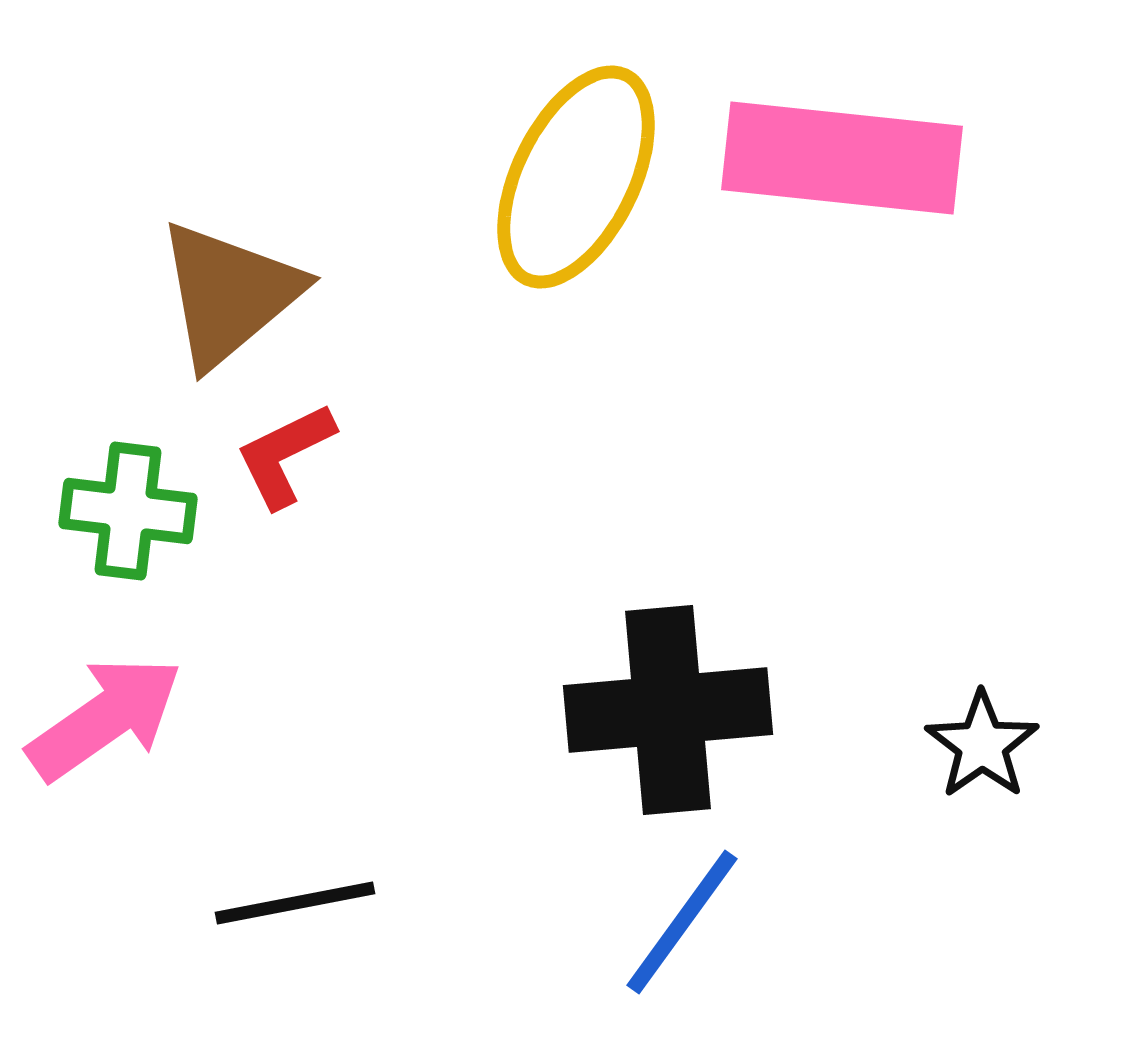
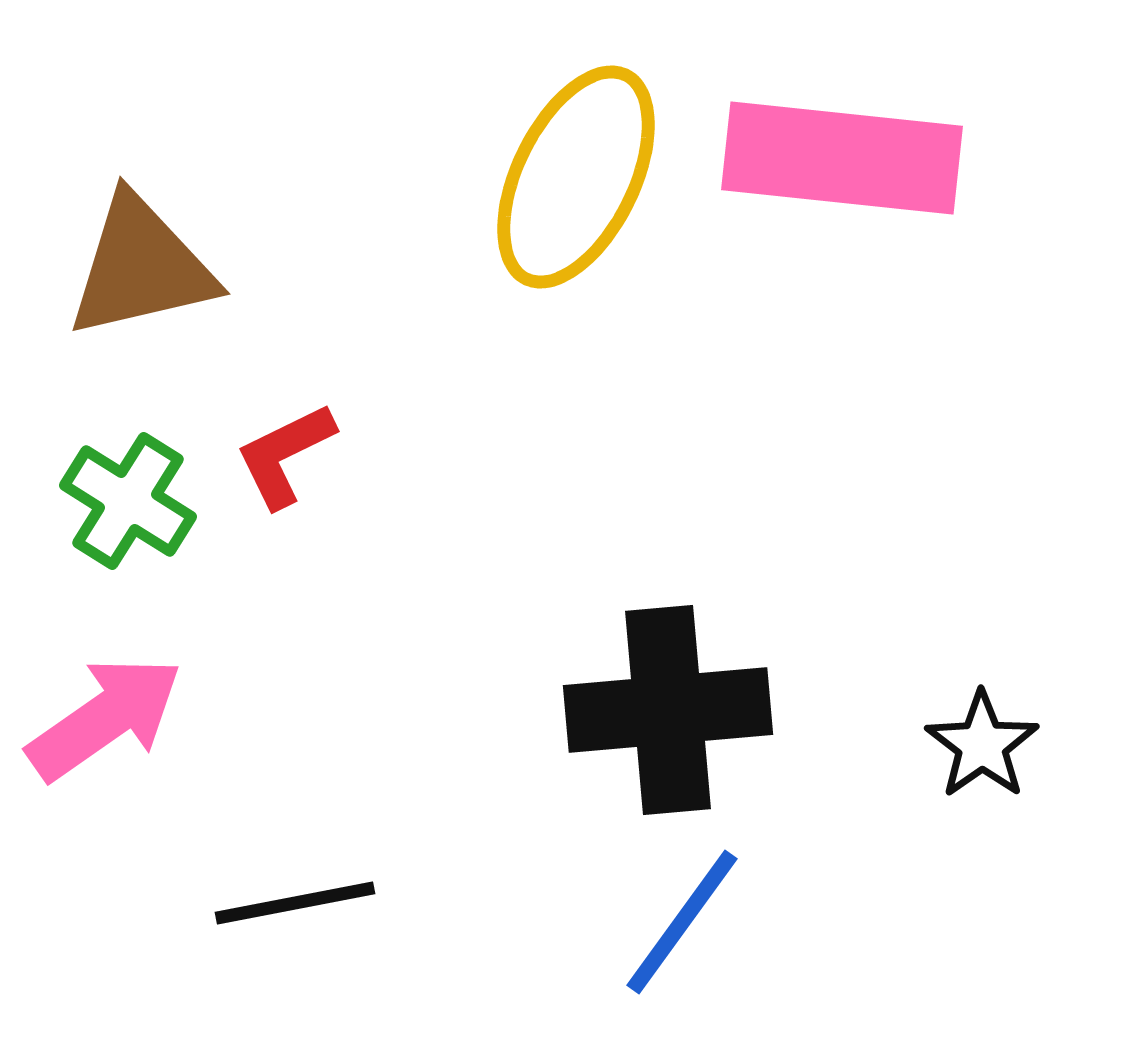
brown triangle: moved 88 px left, 27 px up; rotated 27 degrees clockwise
green cross: moved 10 px up; rotated 25 degrees clockwise
